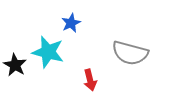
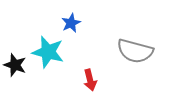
gray semicircle: moved 5 px right, 2 px up
black star: rotated 10 degrees counterclockwise
